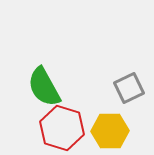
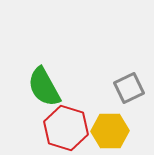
red hexagon: moved 4 px right
